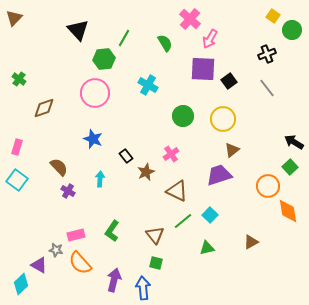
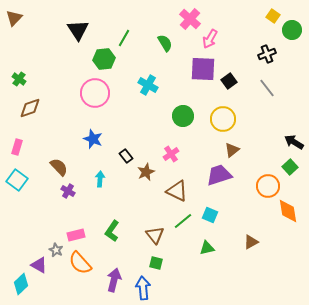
black triangle at (78, 30): rotated 10 degrees clockwise
brown diamond at (44, 108): moved 14 px left
cyan square at (210, 215): rotated 21 degrees counterclockwise
gray star at (56, 250): rotated 16 degrees clockwise
